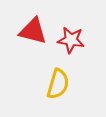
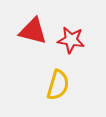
yellow semicircle: moved 1 px down
